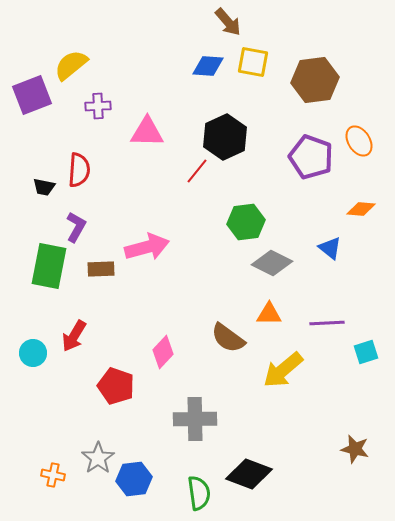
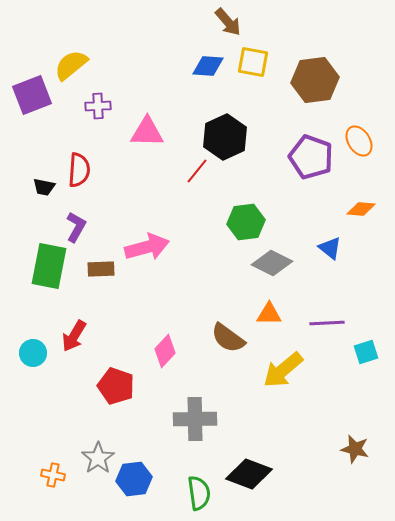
pink diamond: moved 2 px right, 1 px up
